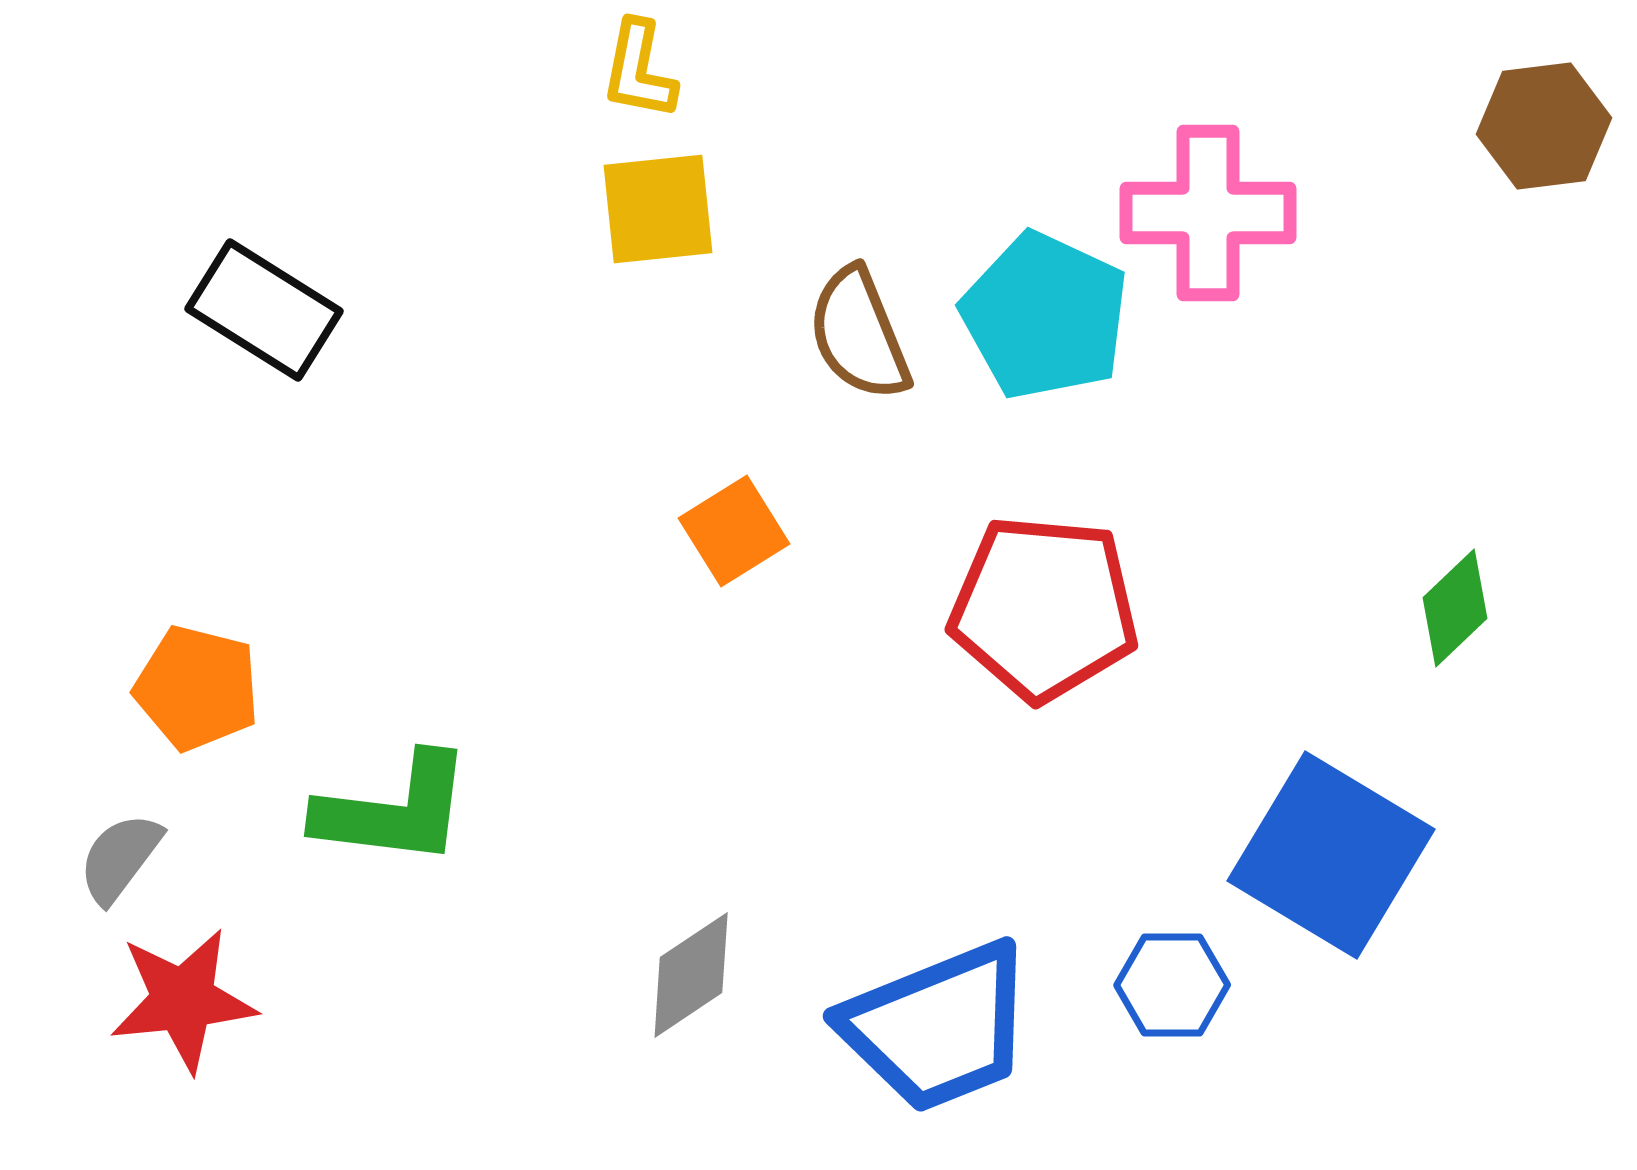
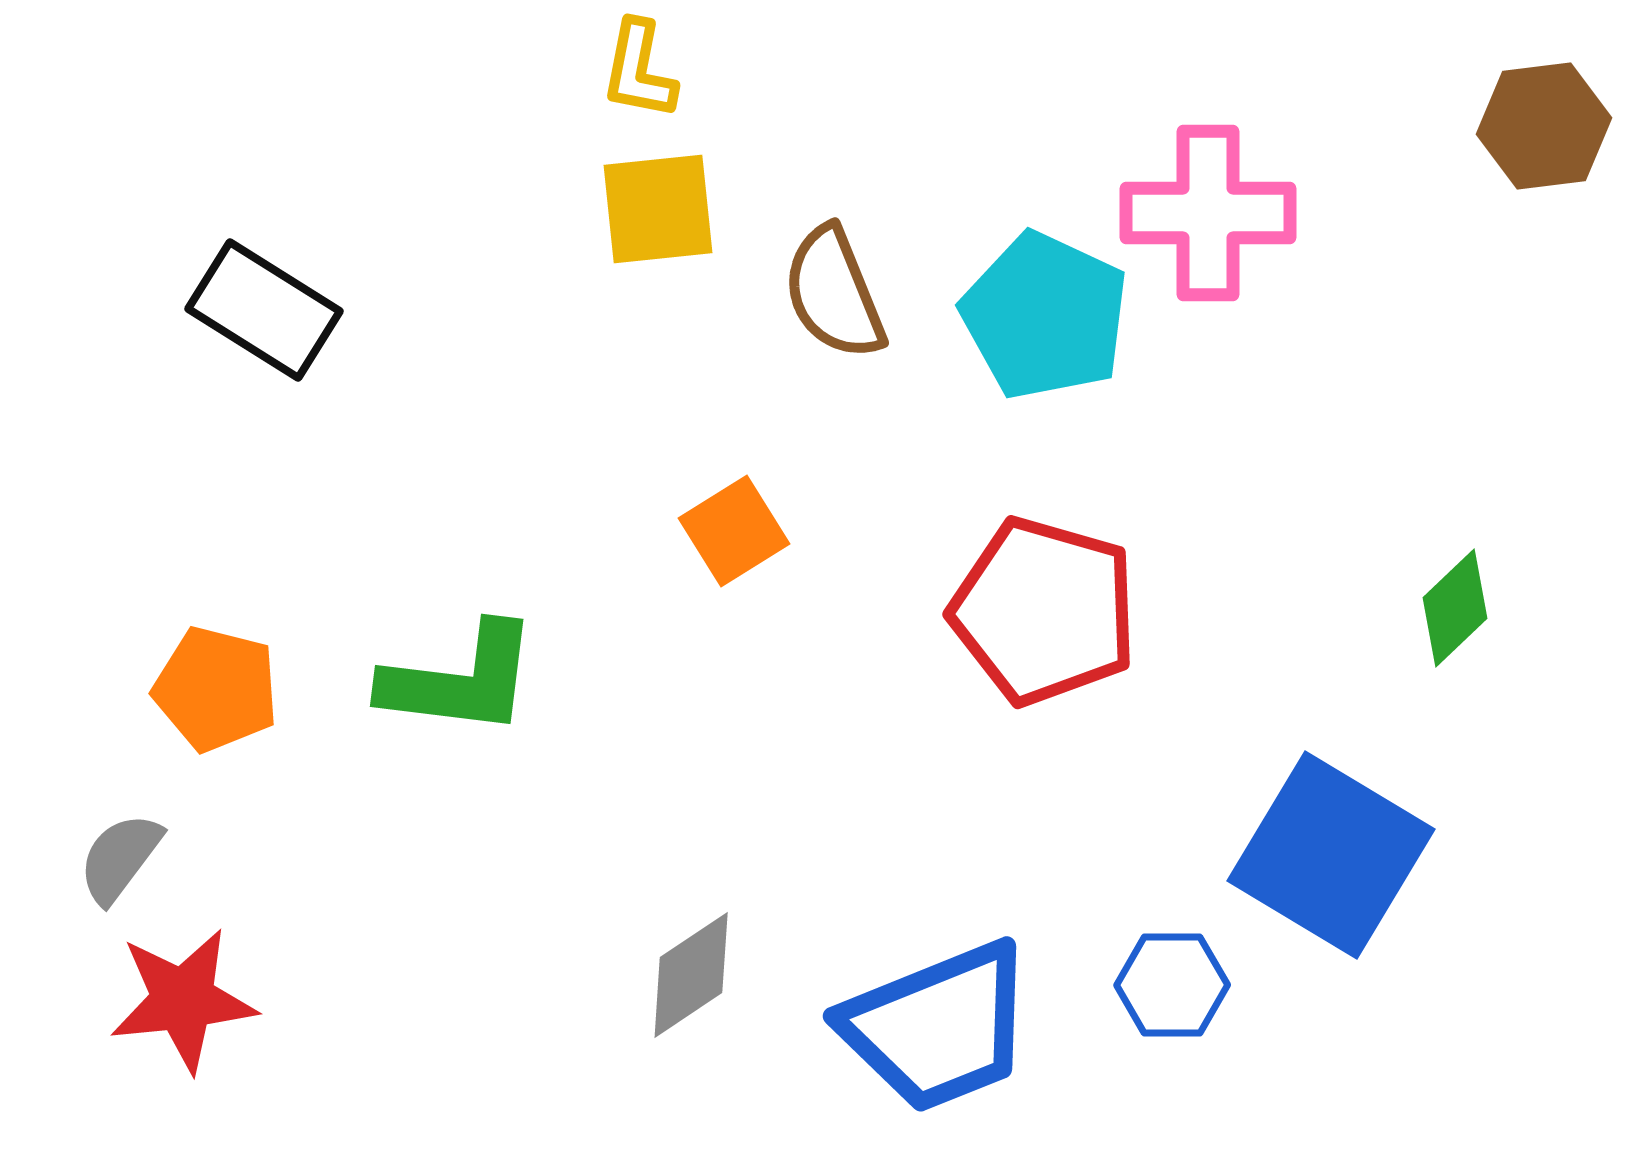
brown semicircle: moved 25 px left, 41 px up
red pentagon: moved 3 px down; rotated 11 degrees clockwise
orange pentagon: moved 19 px right, 1 px down
green L-shape: moved 66 px right, 130 px up
